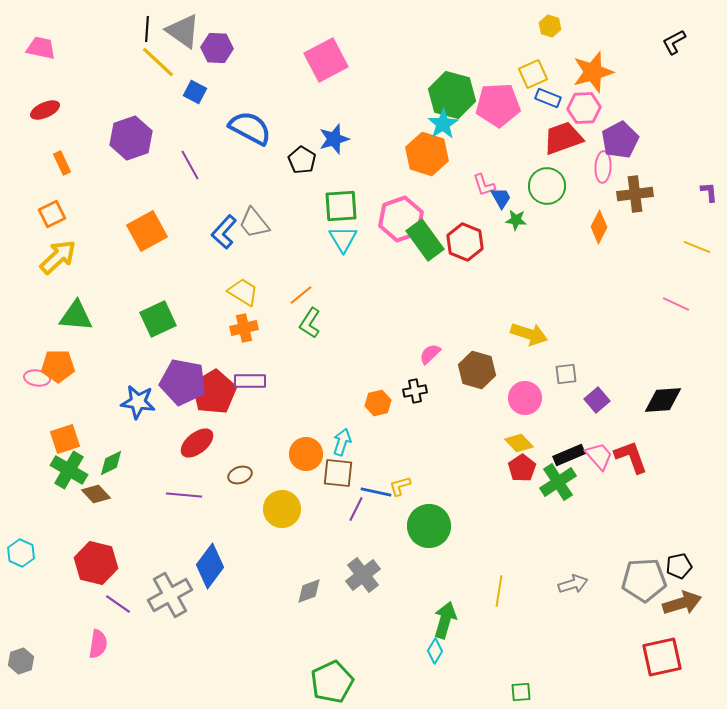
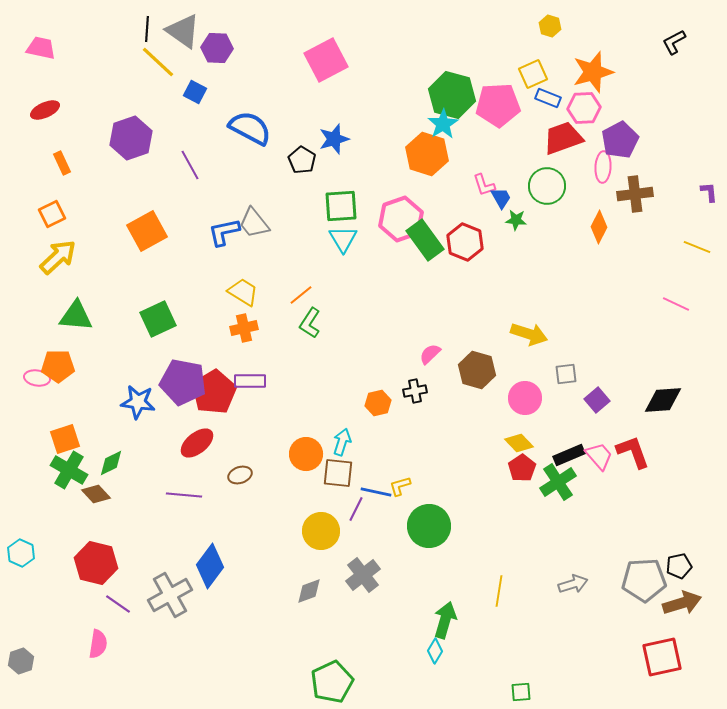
blue L-shape at (224, 232): rotated 36 degrees clockwise
red L-shape at (631, 457): moved 2 px right, 5 px up
yellow circle at (282, 509): moved 39 px right, 22 px down
